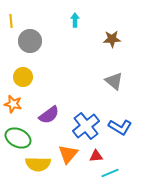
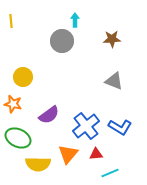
gray circle: moved 32 px right
gray triangle: rotated 18 degrees counterclockwise
red triangle: moved 2 px up
